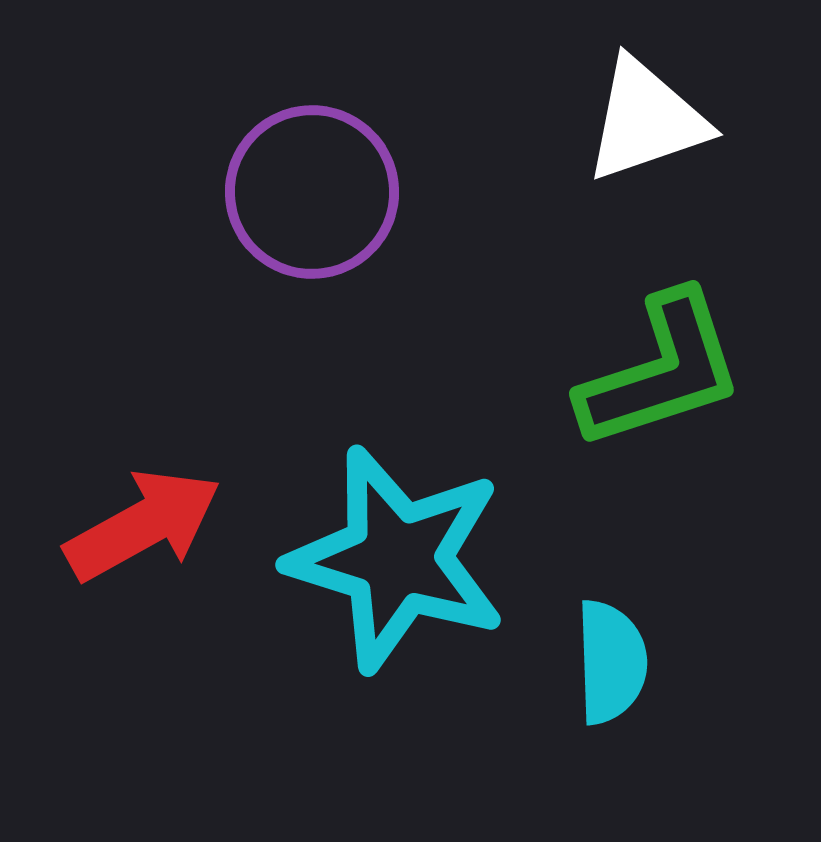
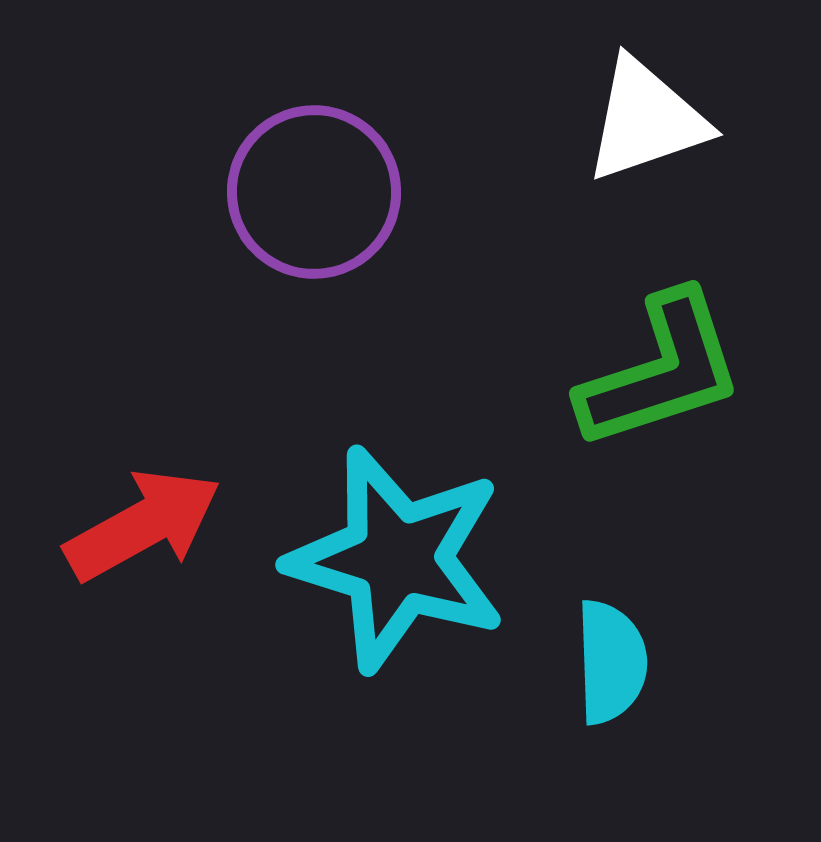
purple circle: moved 2 px right
